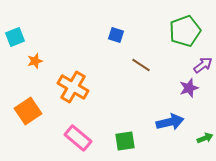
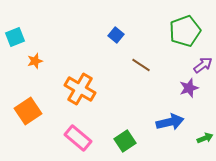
blue square: rotated 21 degrees clockwise
orange cross: moved 7 px right, 2 px down
green square: rotated 25 degrees counterclockwise
